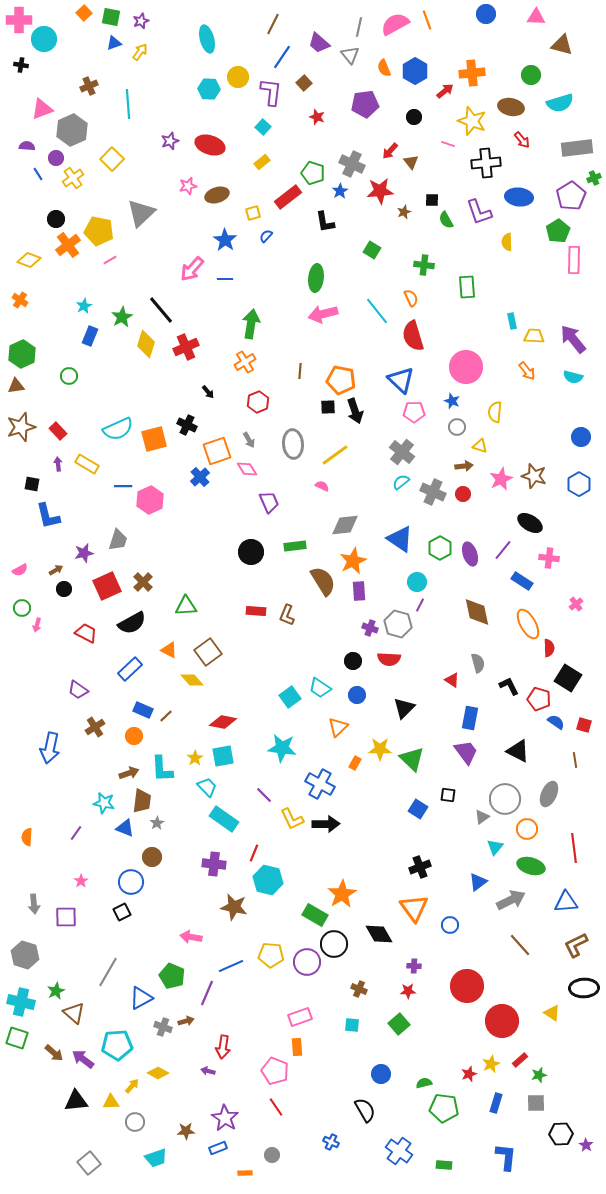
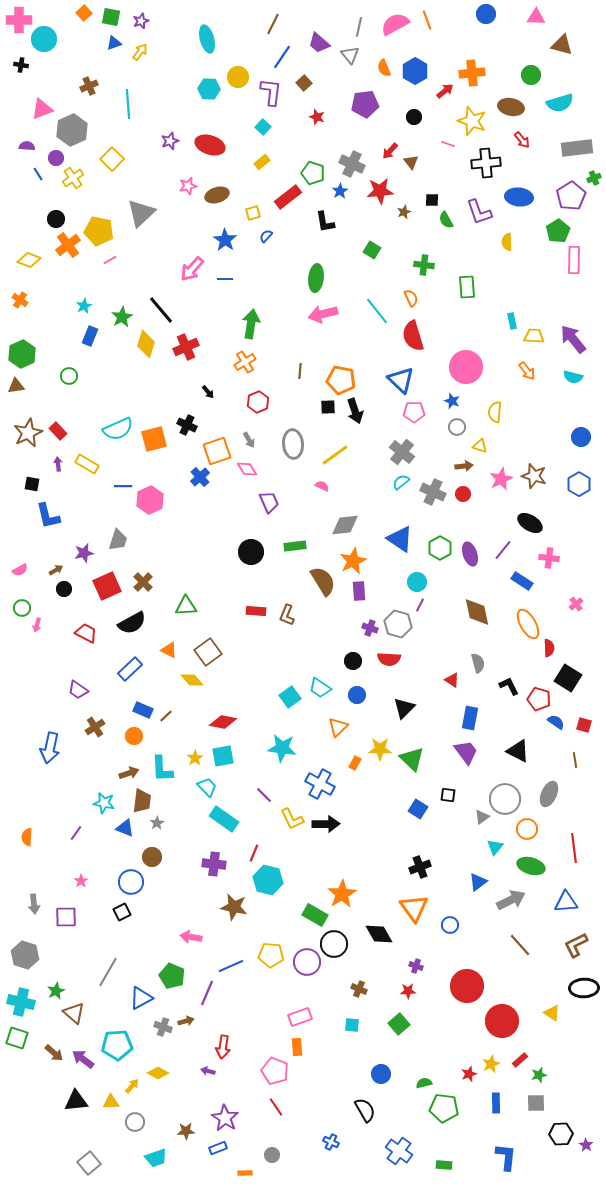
brown star at (21, 427): moved 7 px right, 6 px down; rotated 8 degrees counterclockwise
purple cross at (414, 966): moved 2 px right; rotated 16 degrees clockwise
blue rectangle at (496, 1103): rotated 18 degrees counterclockwise
